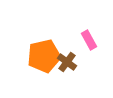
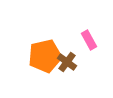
orange pentagon: moved 1 px right
